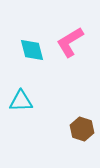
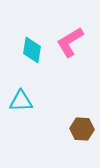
cyan diamond: rotated 24 degrees clockwise
brown hexagon: rotated 15 degrees counterclockwise
